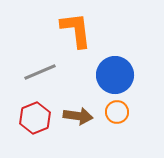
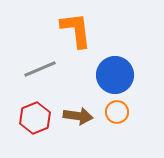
gray line: moved 3 px up
